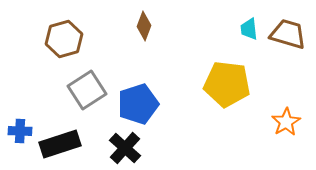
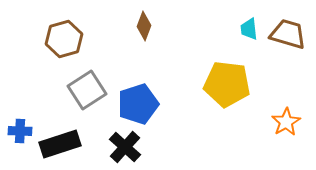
black cross: moved 1 px up
